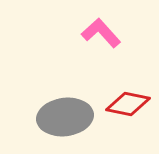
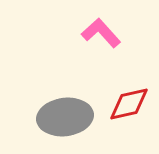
red diamond: moved 1 px right; rotated 24 degrees counterclockwise
